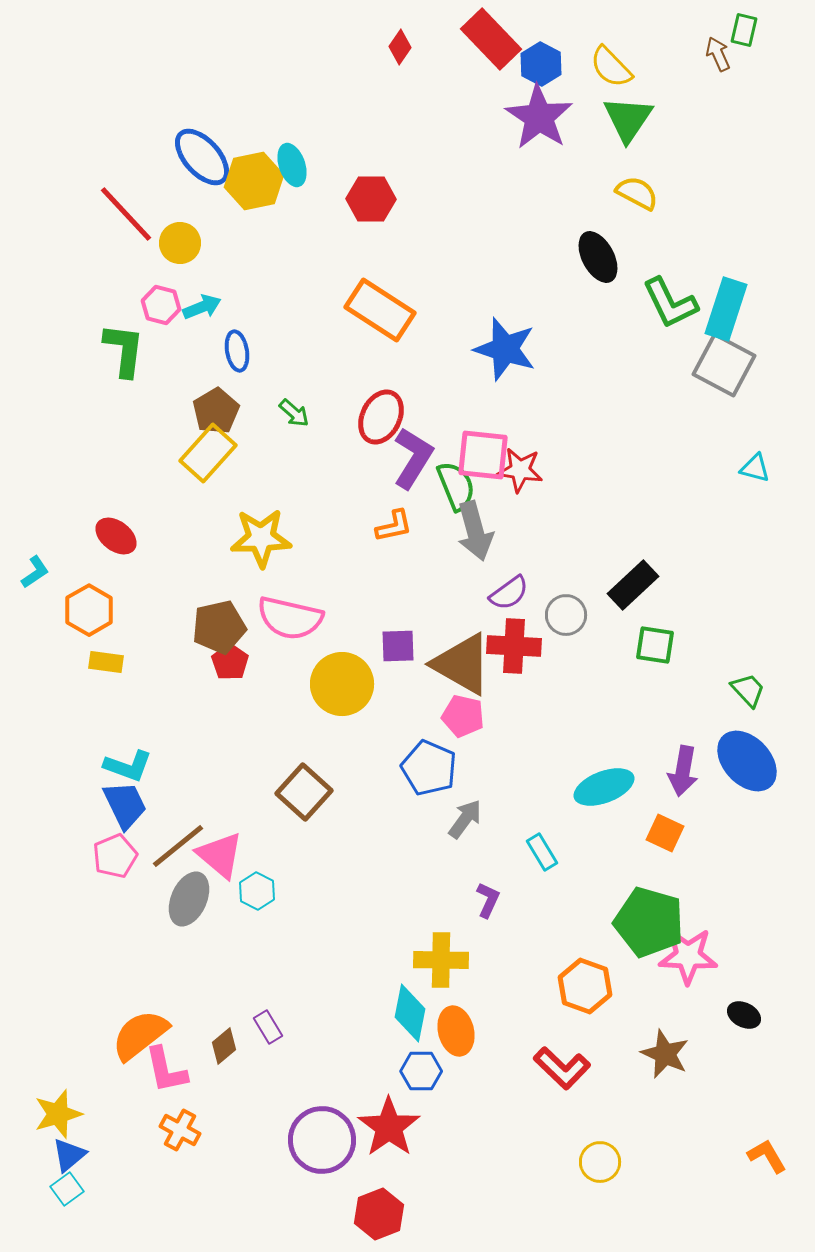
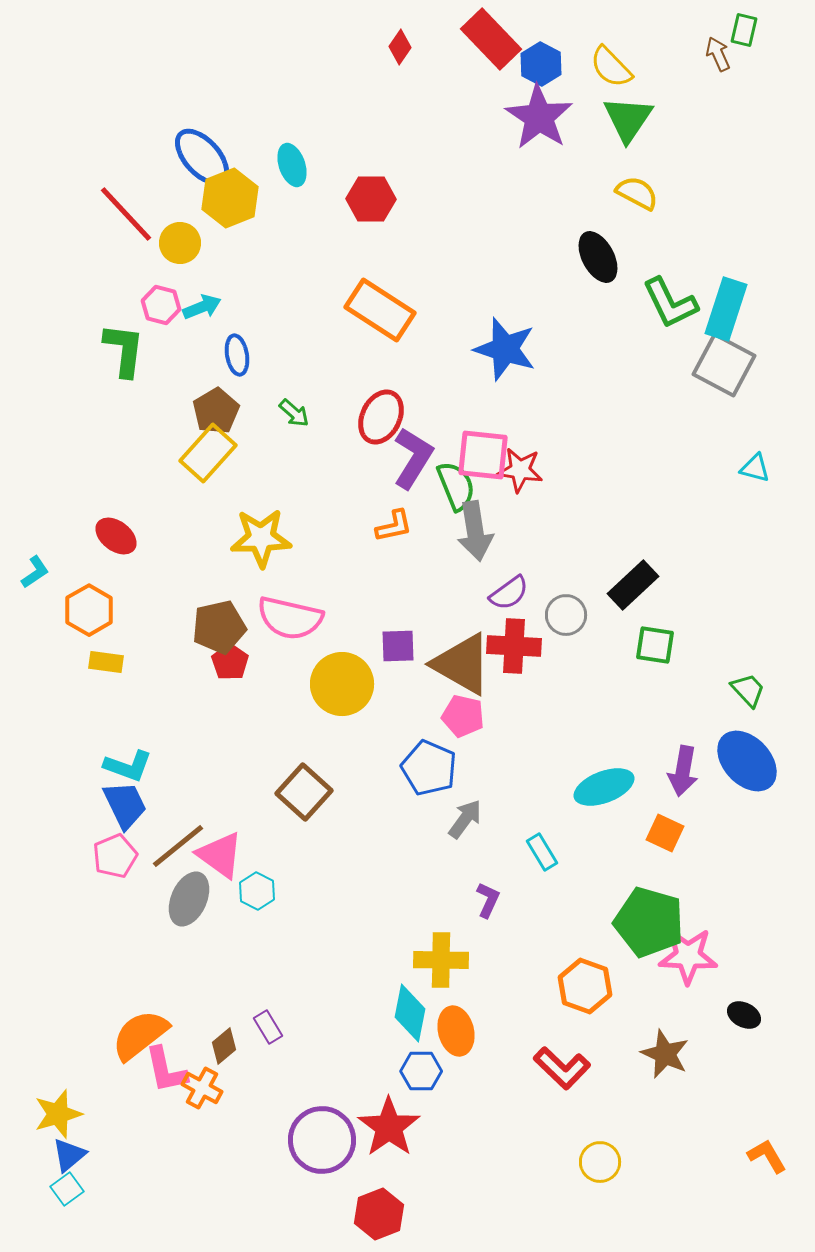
yellow hexagon at (254, 181): moved 24 px left, 17 px down; rotated 10 degrees counterclockwise
blue ellipse at (237, 351): moved 4 px down
gray arrow at (475, 531): rotated 6 degrees clockwise
pink triangle at (220, 855): rotated 4 degrees counterclockwise
orange cross at (180, 1130): moved 22 px right, 42 px up
